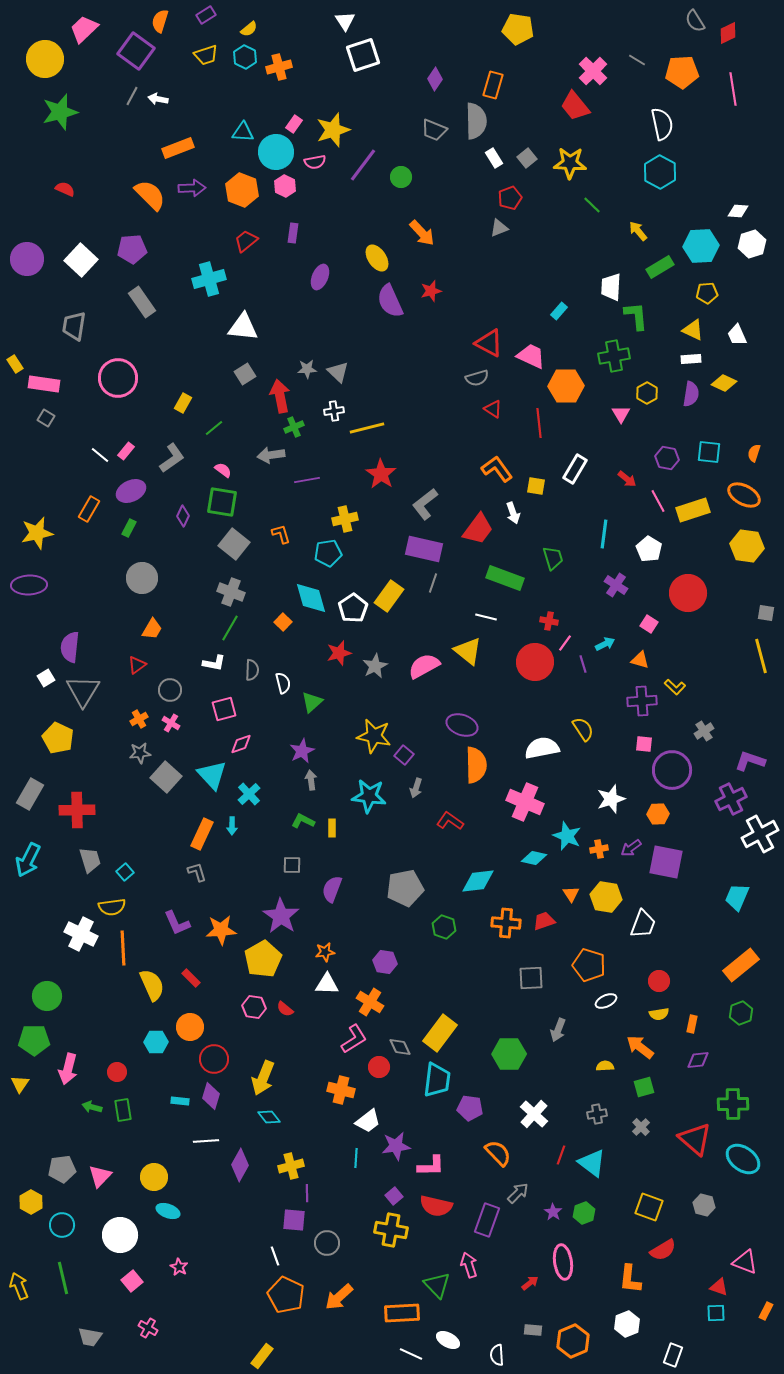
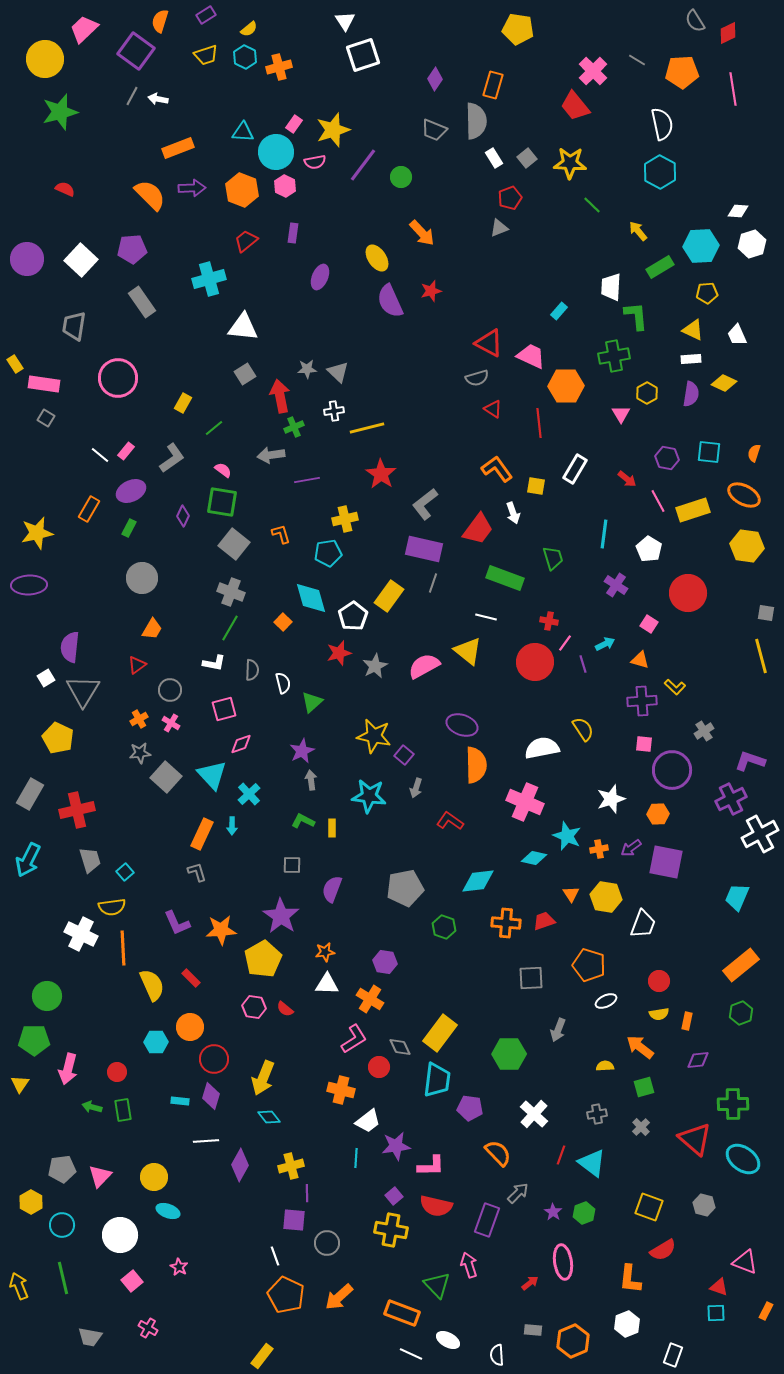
white pentagon at (353, 608): moved 8 px down
red cross at (77, 810): rotated 12 degrees counterclockwise
orange cross at (370, 1002): moved 3 px up
orange rectangle at (692, 1024): moved 5 px left, 3 px up
orange rectangle at (402, 1313): rotated 24 degrees clockwise
